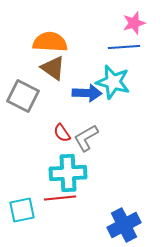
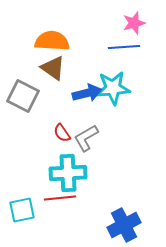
orange semicircle: moved 2 px right, 1 px up
cyan star: moved 6 px down; rotated 20 degrees counterclockwise
blue arrow: rotated 16 degrees counterclockwise
